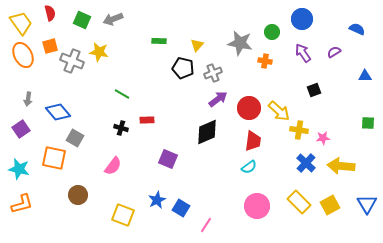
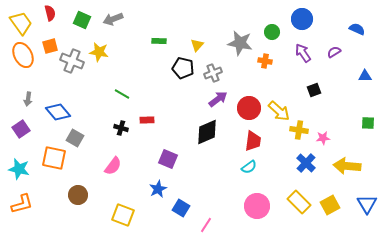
yellow arrow at (341, 166): moved 6 px right
blue star at (157, 200): moved 1 px right, 11 px up
